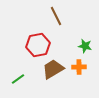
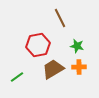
brown line: moved 4 px right, 2 px down
green star: moved 8 px left
green line: moved 1 px left, 2 px up
